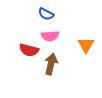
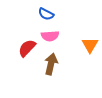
orange triangle: moved 4 px right
red semicircle: moved 2 px left, 2 px up; rotated 120 degrees clockwise
